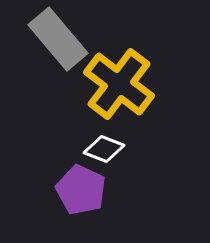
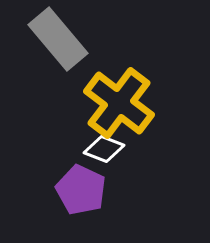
yellow cross: moved 19 px down
